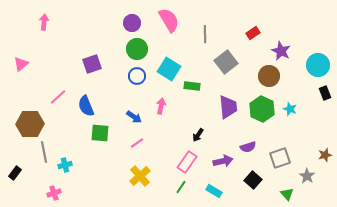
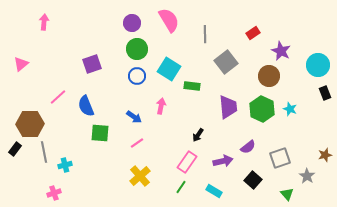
purple semicircle at (248, 147): rotated 21 degrees counterclockwise
black rectangle at (15, 173): moved 24 px up
